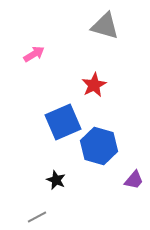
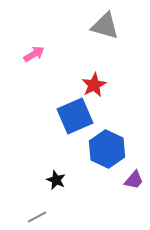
blue square: moved 12 px right, 6 px up
blue hexagon: moved 8 px right, 3 px down; rotated 9 degrees clockwise
